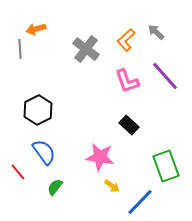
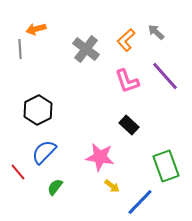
blue semicircle: rotated 100 degrees counterclockwise
